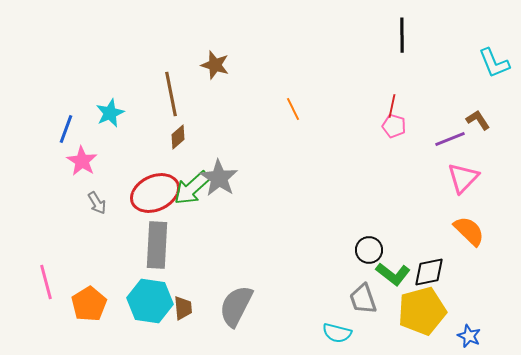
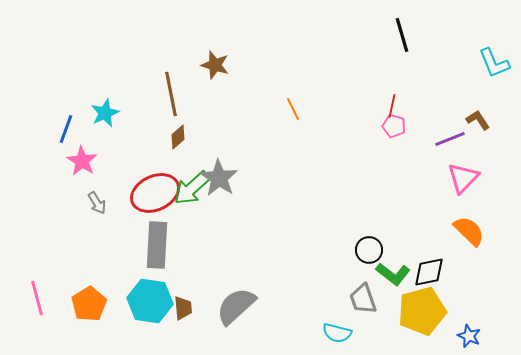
black line: rotated 16 degrees counterclockwise
cyan star: moved 5 px left
pink line: moved 9 px left, 16 px down
gray semicircle: rotated 21 degrees clockwise
